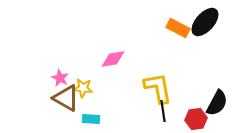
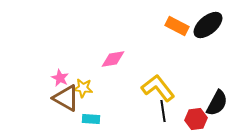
black ellipse: moved 3 px right, 3 px down; rotated 8 degrees clockwise
orange rectangle: moved 1 px left, 2 px up
yellow L-shape: rotated 28 degrees counterclockwise
